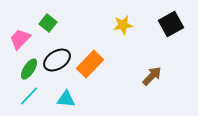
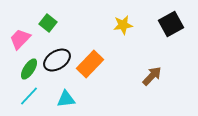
cyan triangle: rotated 12 degrees counterclockwise
